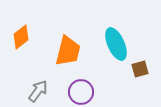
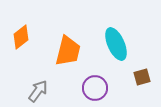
brown square: moved 2 px right, 8 px down
purple circle: moved 14 px right, 4 px up
